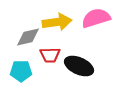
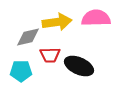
pink semicircle: rotated 16 degrees clockwise
